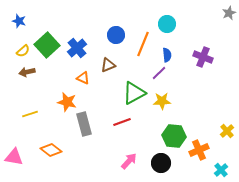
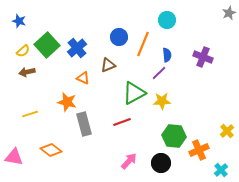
cyan circle: moved 4 px up
blue circle: moved 3 px right, 2 px down
